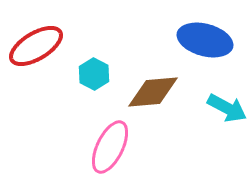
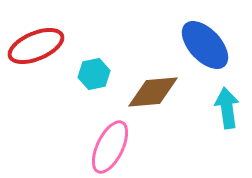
blue ellipse: moved 5 px down; rotated 32 degrees clockwise
red ellipse: rotated 8 degrees clockwise
cyan hexagon: rotated 20 degrees clockwise
cyan arrow: rotated 126 degrees counterclockwise
